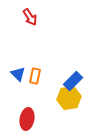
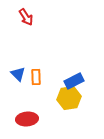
red arrow: moved 4 px left
orange rectangle: moved 1 px right, 1 px down; rotated 14 degrees counterclockwise
blue rectangle: moved 1 px right; rotated 18 degrees clockwise
red ellipse: rotated 75 degrees clockwise
